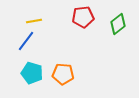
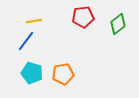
orange pentagon: rotated 15 degrees counterclockwise
